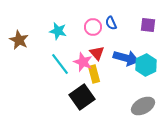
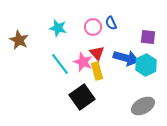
purple square: moved 12 px down
cyan star: moved 3 px up
yellow rectangle: moved 3 px right, 3 px up
